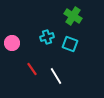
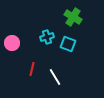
green cross: moved 1 px down
cyan square: moved 2 px left
red line: rotated 48 degrees clockwise
white line: moved 1 px left, 1 px down
